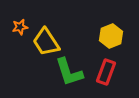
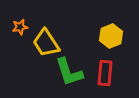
yellow trapezoid: moved 1 px down
red rectangle: moved 1 px left, 1 px down; rotated 15 degrees counterclockwise
